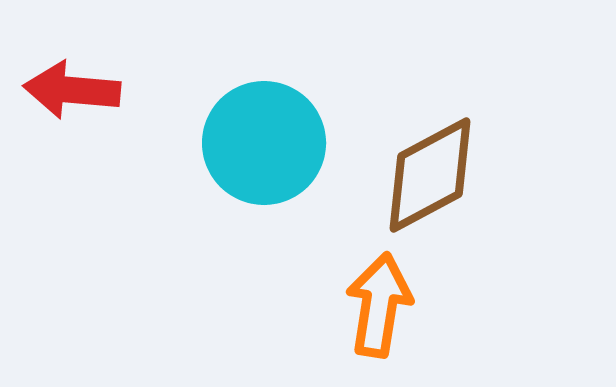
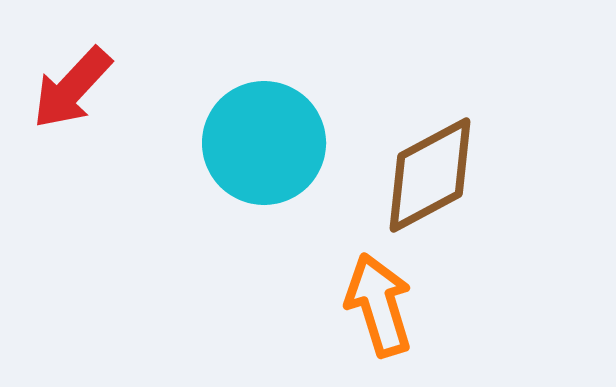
red arrow: moved 2 px up; rotated 52 degrees counterclockwise
orange arrow: rotated 26 degrees counterclockwise
